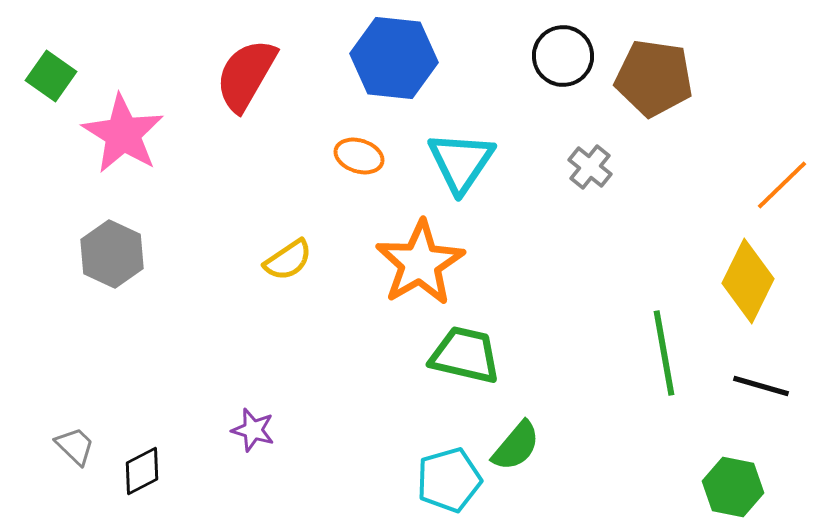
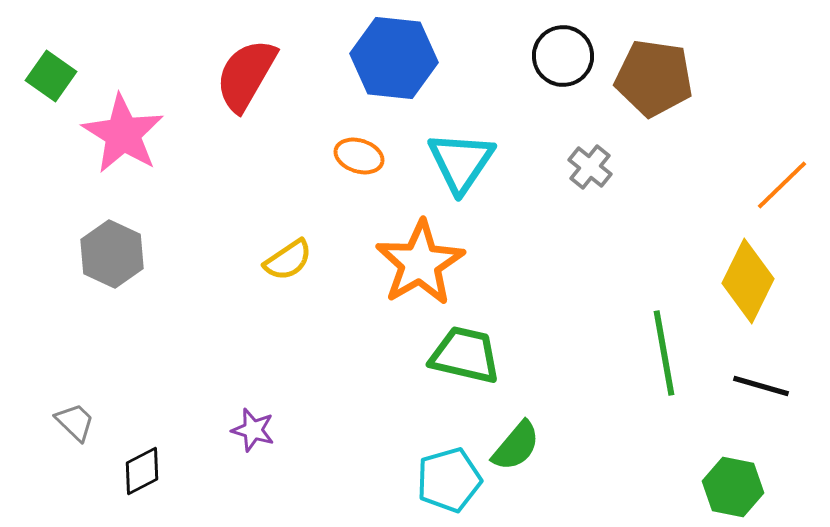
gray trapezoid: moved 24 px up
